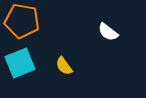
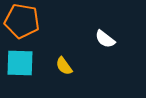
white semicircle: moved 3 px left, 7 px down
cyan square: rotated 24 degrees clockwise
